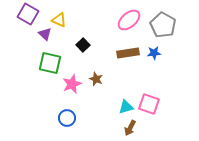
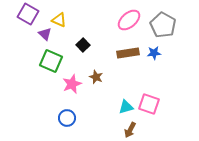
green square: moved 1 px right, 2 px up; rotated 10 degrees clockwise
brown star: moved 2 px up
brown arrow: moved 2 px down
